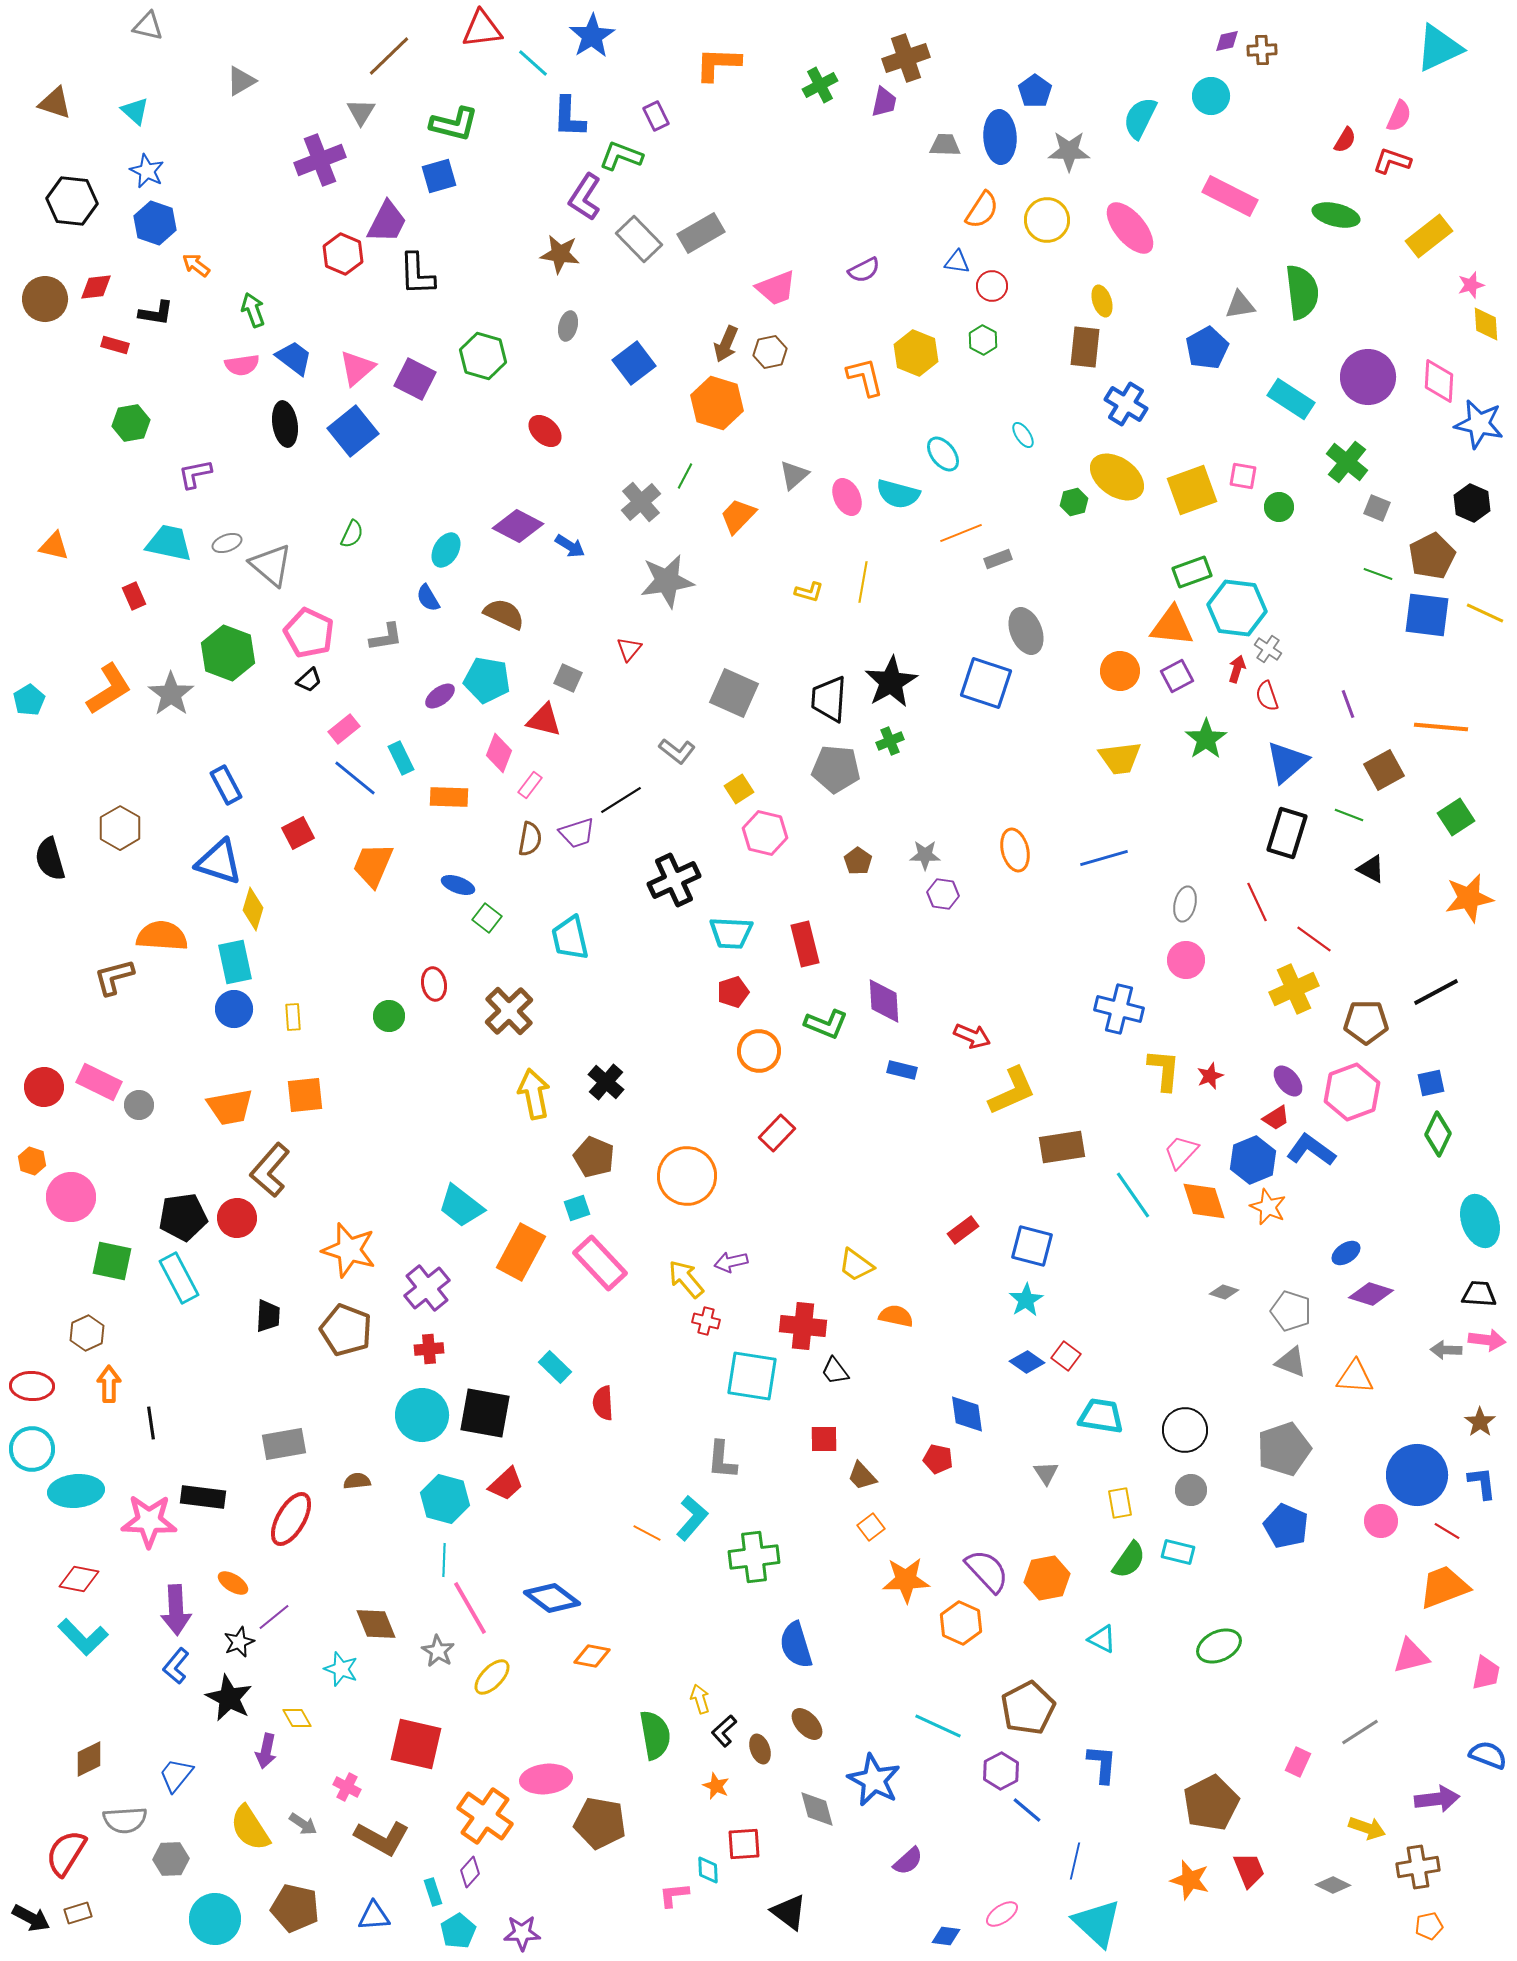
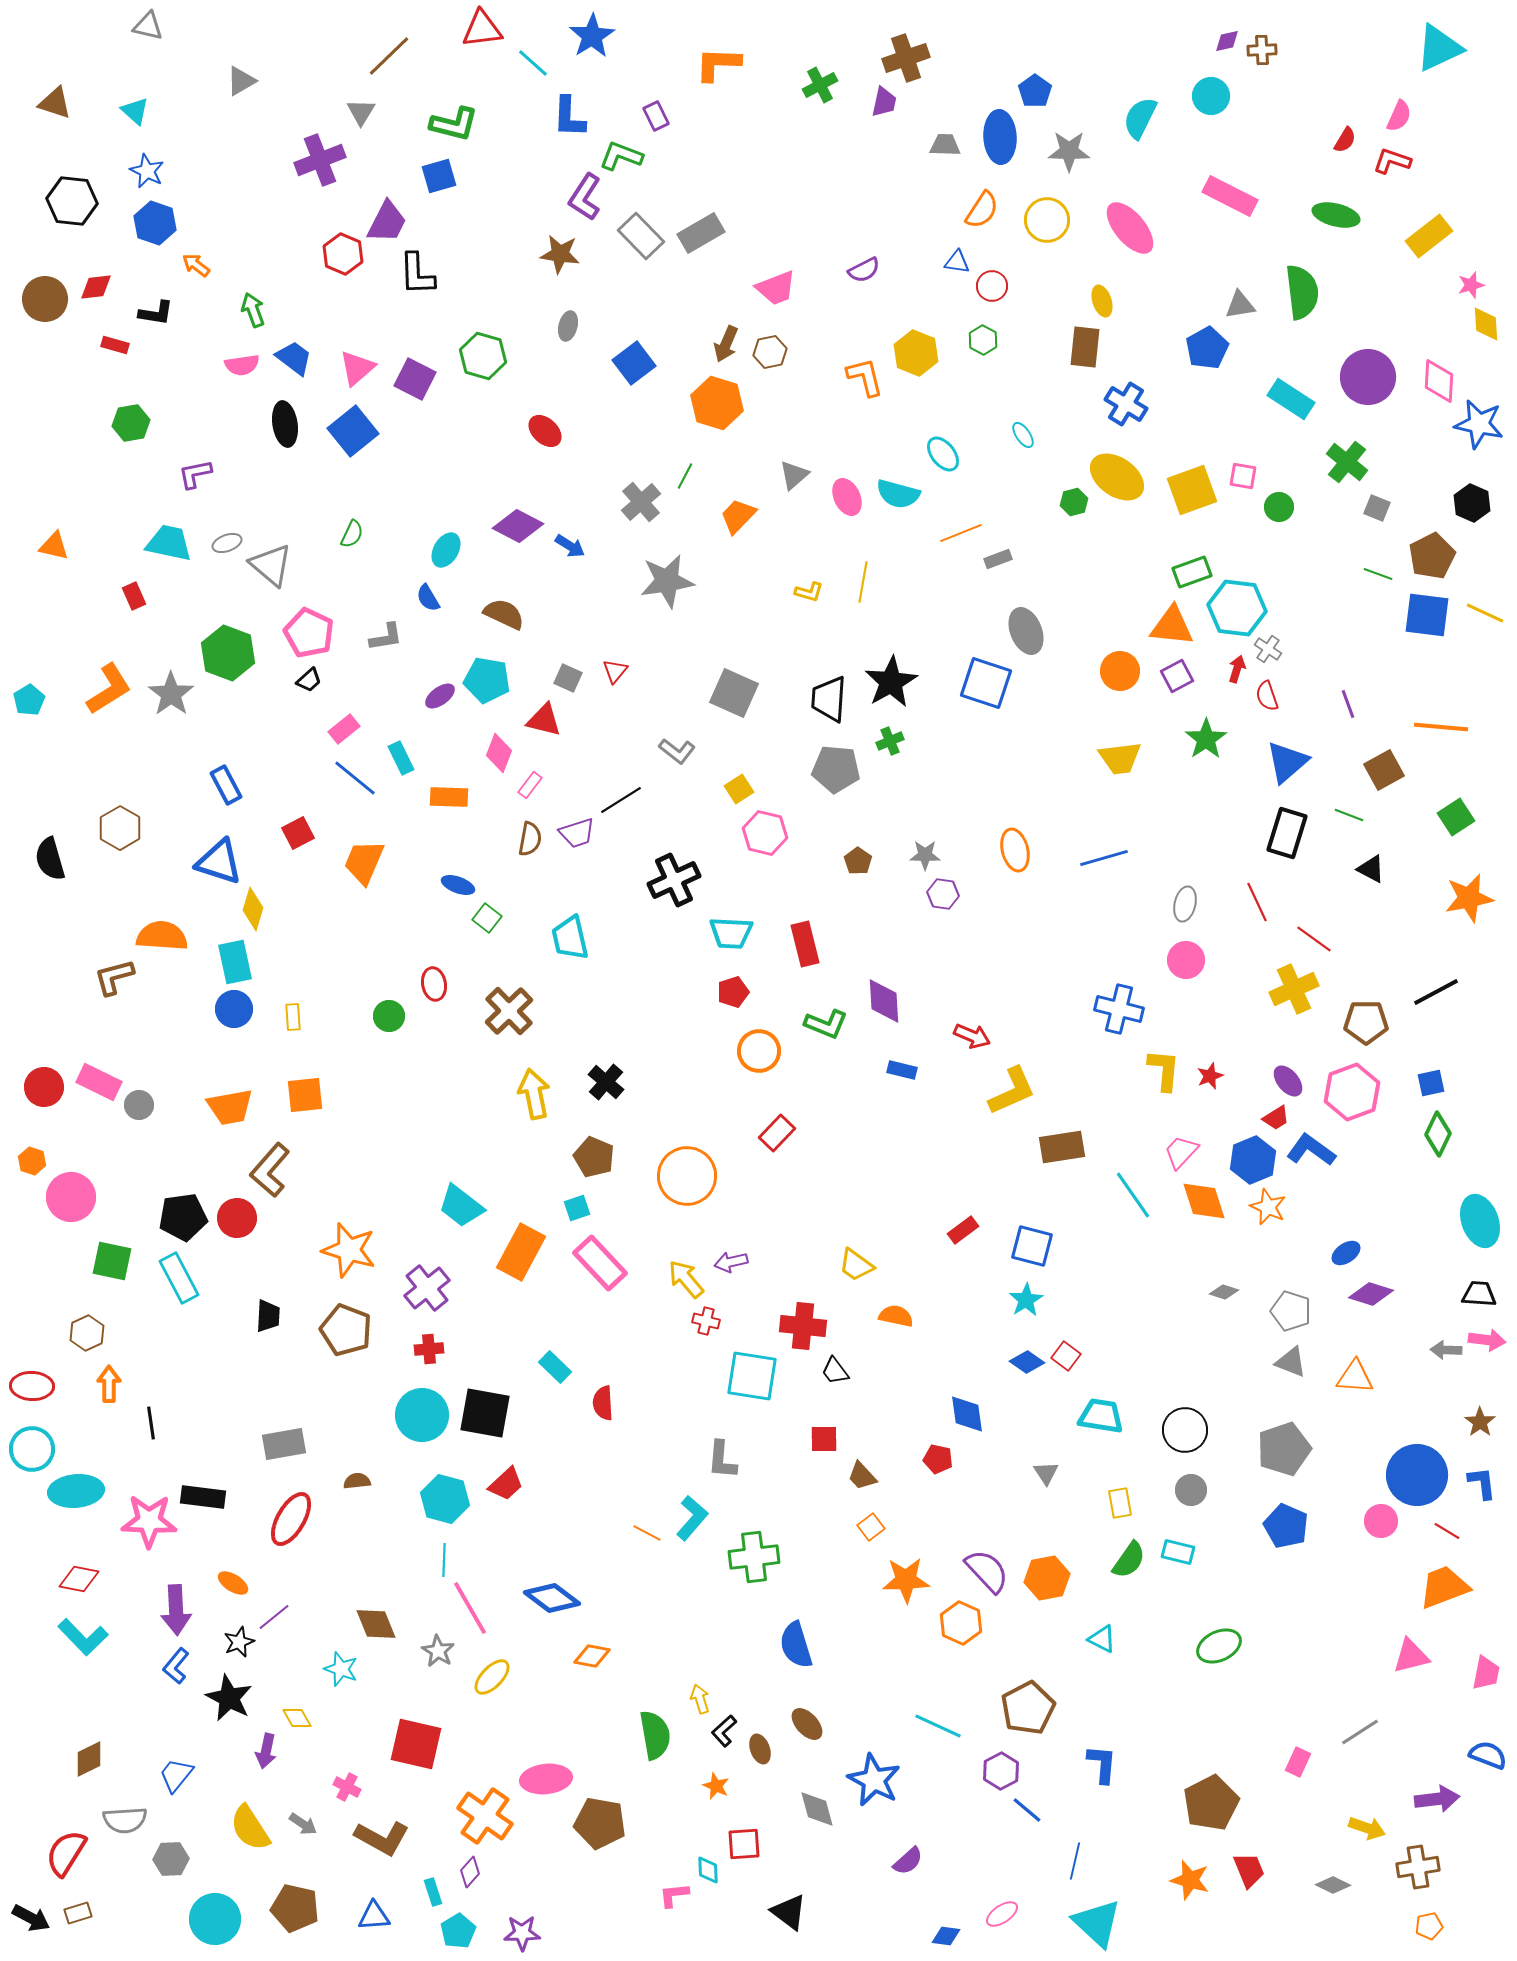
gray rectangle at (639, 239): moved 2 px right, 3 px up
red triangle at (629, 649): moved 14 px left, 22 px down
orange trapezoid at (373, 865): moved 9 px left, 3 px up
